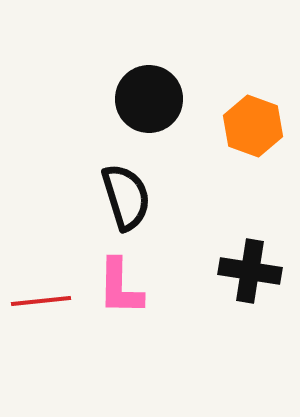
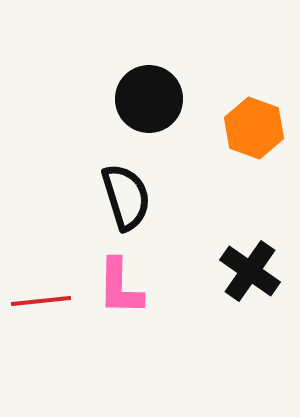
orange hexagon: moved 1 px right, 2 px down
black cross: rotated 26 degrees clockwise
